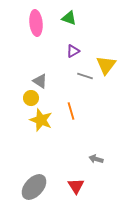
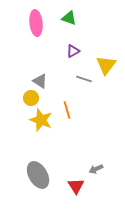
gray line: moved 1 px left, 3 px down
orange line: moved 4 px left, 1 px up
gray arrow: moved 10 px down; rotated 40 degrees counterclockwise
gray ellipse: moved 4 px right, 12 px up; rotated 72 degrees counterclockwise
